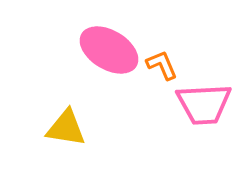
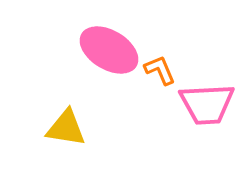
orange L-shape: moved 2 px left, 5 px down
pink trapezoid: moved 3 px right
